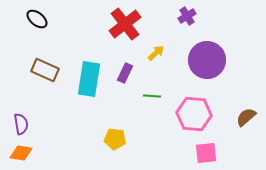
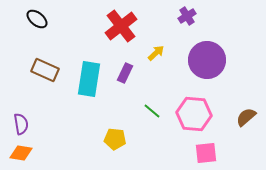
red cross: moved 4 px left, 2 px down
green line: moved 15 px down; rotated 36 degrees clockwise
